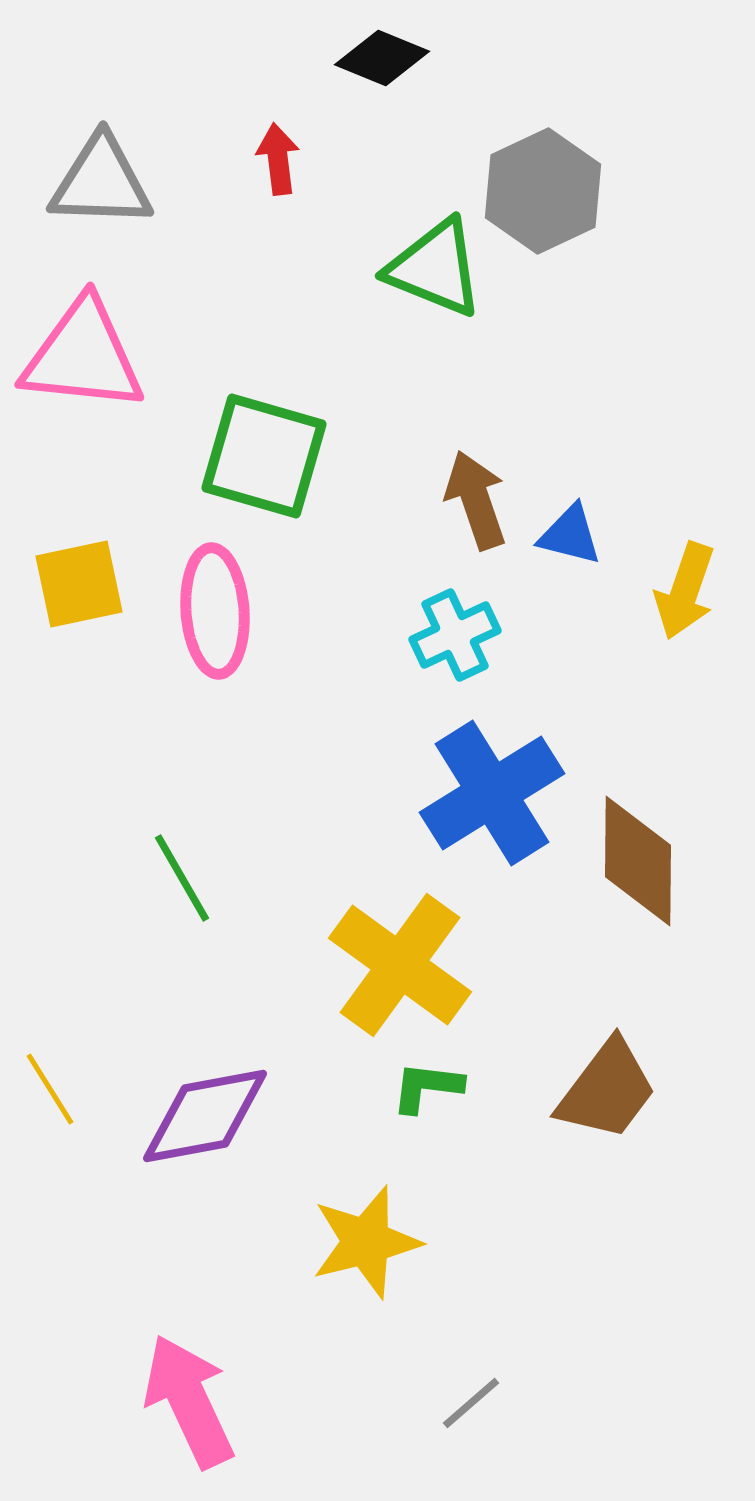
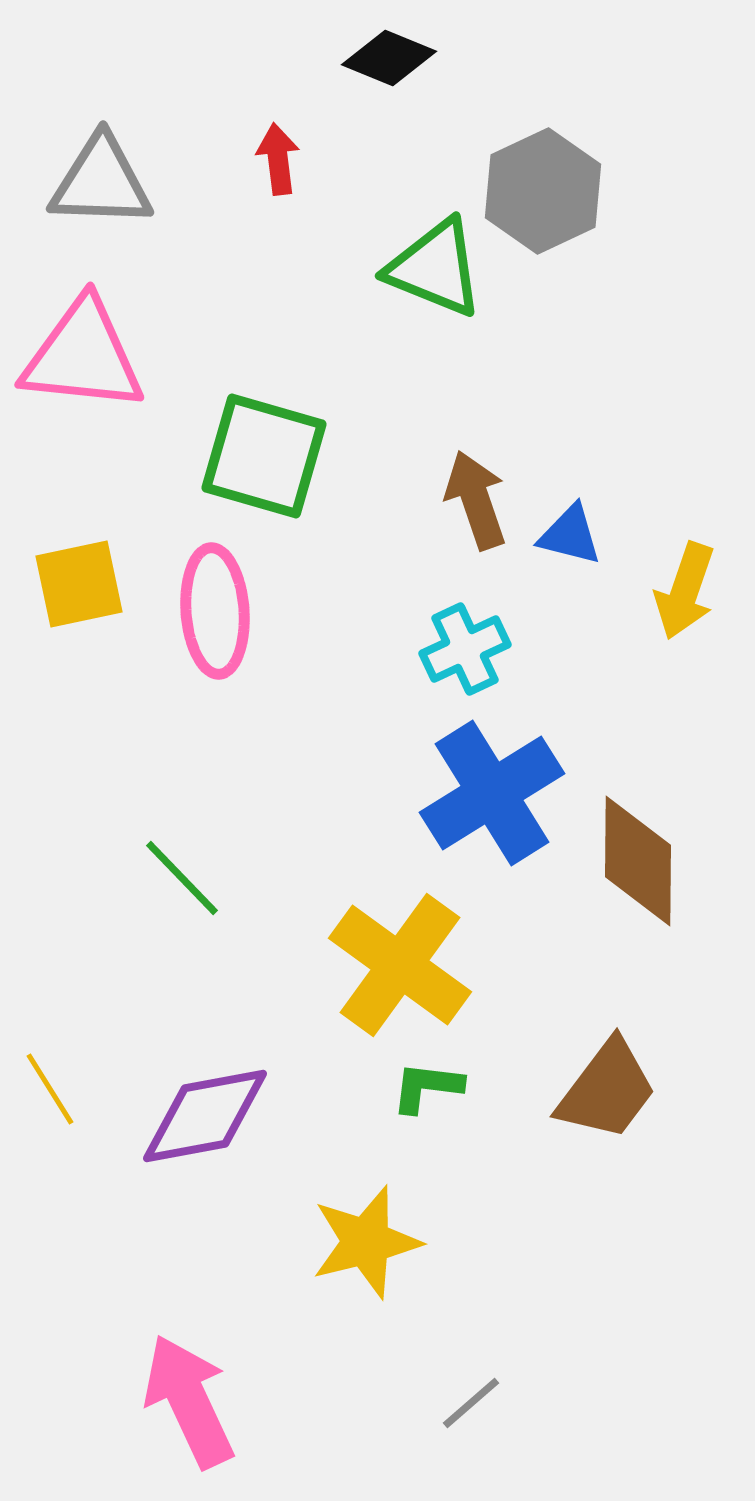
black diamond: moved 7 px right
cyan cross: moved 10 px right, 14 px down
green line: rotated 14 degrees counterclockwise
